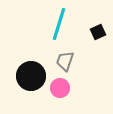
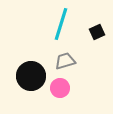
cyan line: moved 2 px right
black square: moved 1 px left
gray trapezoid: rotated 55 degrees clockwise
